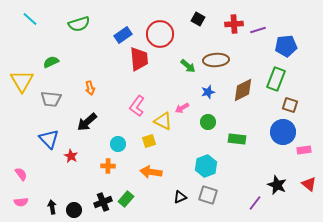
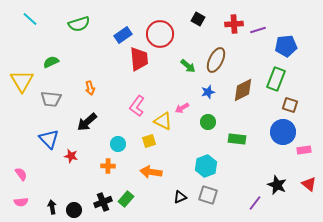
brown ellipse at (216, 60): rotated 60 degrees counterclockwise
red star at (71, 156): rotated 16 degrees counterclockwise
